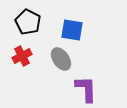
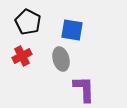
gray ellipse: rotated 20 degrees clockwise
purple L-shape: moved 2 px left
